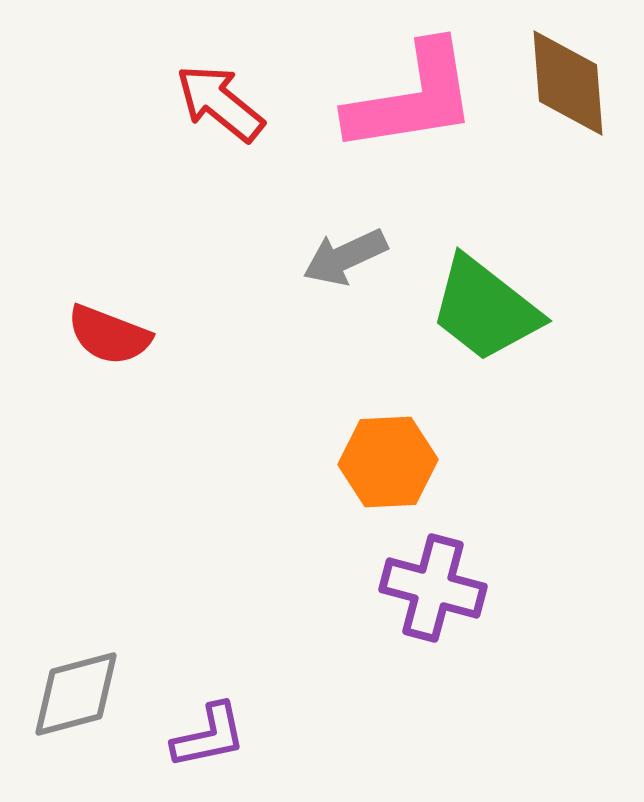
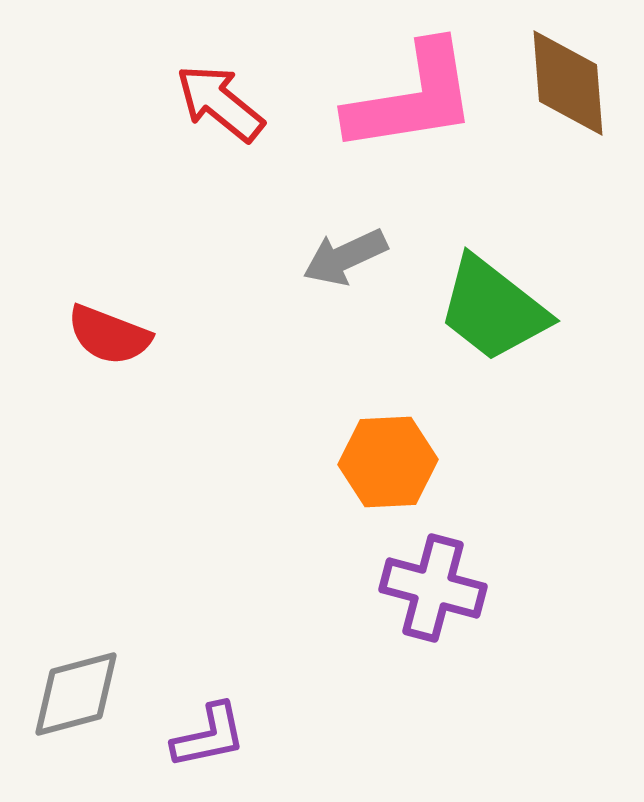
green trapezoid: moved 8 px right
